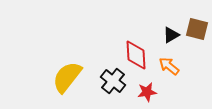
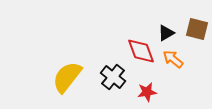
black triangle: moved 5 px left, 2 px up
red diamond: moved 5 px right, 4 px up; rotated 16 degrees counterclockwise
orange arrow: moved 4 px right, 7 px up
black cross: moved 4 px up
